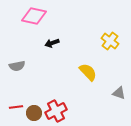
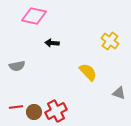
black arrow: rotated 24 degrees clockwise
brown circle: moved 1 px up
